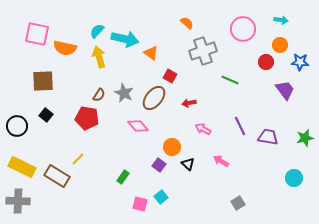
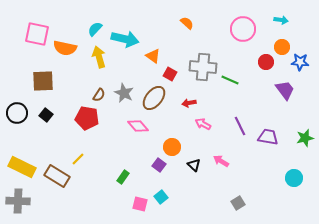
cyan semicircle at (97, 31): moved 2 px left, 2 px up
orange circle at (280, 45): moved 2 px right, 2 px down
gray cross at (203, 51): moved 16 px down; rotated 24 degrees clockwise
orange triangle at (151, 53): moved 2 px right, 3 px down
red square at (170, 76): moved 2 px up
black circle at (17, 126): moved 13 px up
pink arrow at (203, 129): moved 5 px up
black triangle at (188, 164): moved 6 px right, 1 px down
